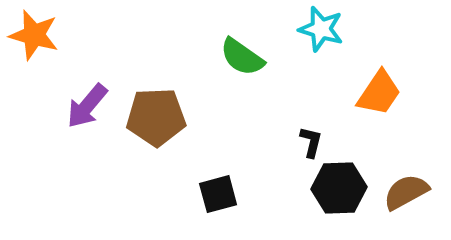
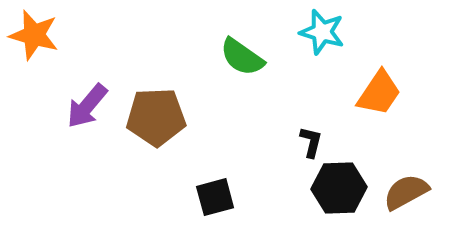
cyan star: moved 1 px right, 3 px down
black square: moved 3 px left, 3 px down
